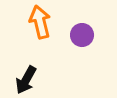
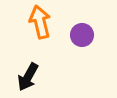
black arrow: moved 2 px right, 3 px up
